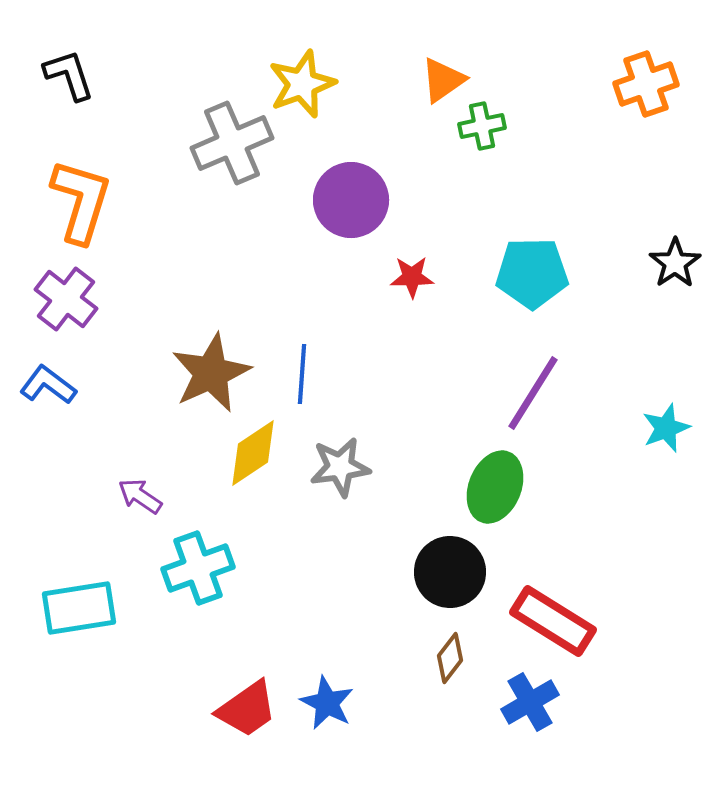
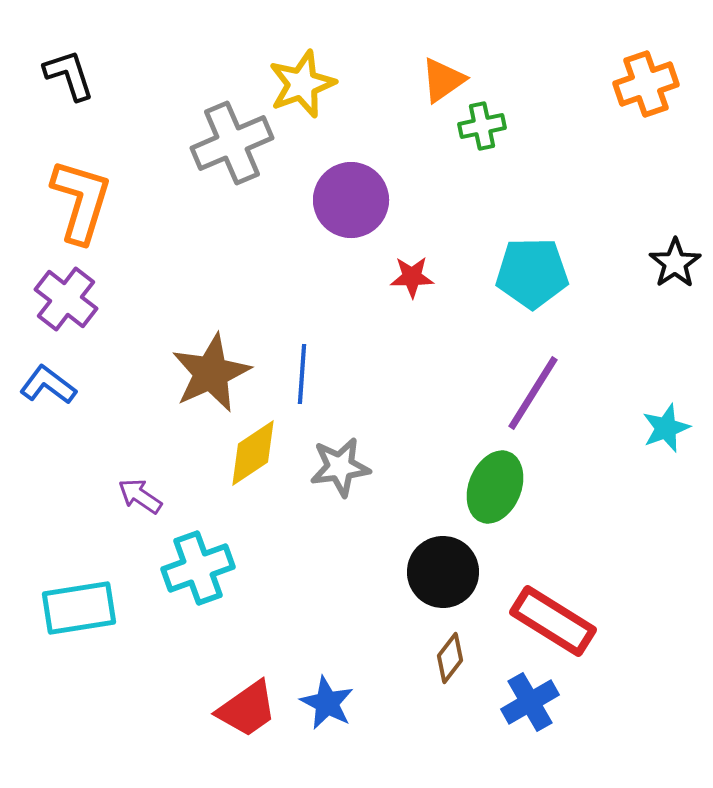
black circle: moved 7 px left
